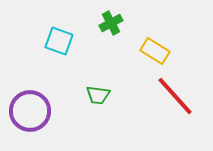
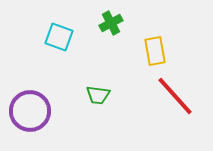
cyan square: moved 4 px up
yellow rectangle: rotated 48 degrees clockwise
